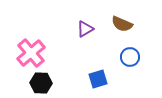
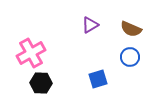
brown semicircle: moved 9 px right, 5 px down
purple triangle: moved 5 px right, 4 px up
pink cross: rotated 12 degrees clockwise
